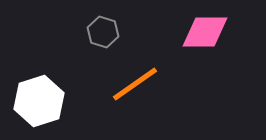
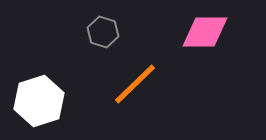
orange line: rotated 9 degrees counterclockwise
